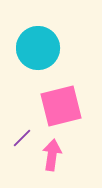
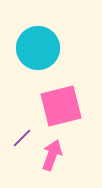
pink arrow: rotated 12 degrees clockwise
